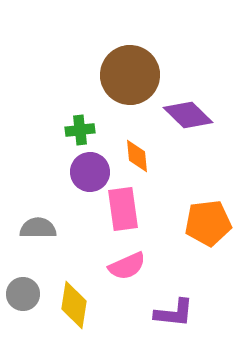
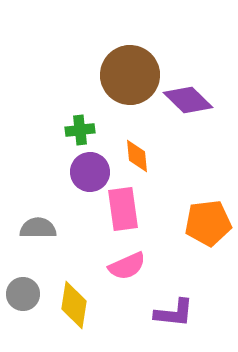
purple diamond: moved 15 px up
